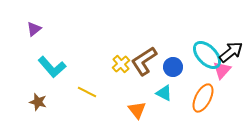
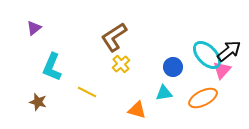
purple triangle: moved 1 px up
black arrow: moved 2 px left, 1 px up
brown L-shape: moved 30 px left, 24 px up
cyan L-shape: rotated 64 degrees clockwise
cyan triangle: rotated 36 degrees counterclockwise
orange ellipse: rotated 36 degrees clockwise
orange triangle: rotated 36 degrees counterclockwise
